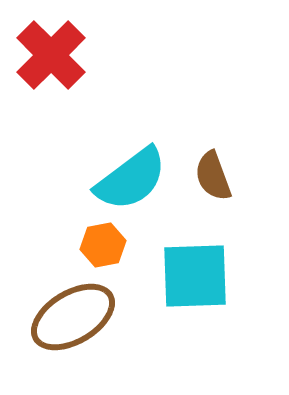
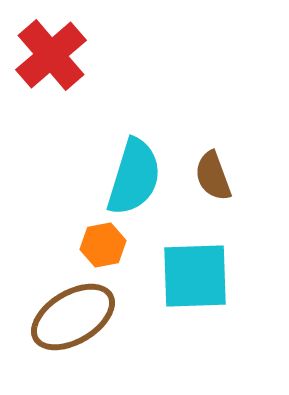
red cross: rotated 4 degrees clockwise
cyan semicircle: moved 3 px right, 2 px up; rotated 36 degrees counterclockwise
